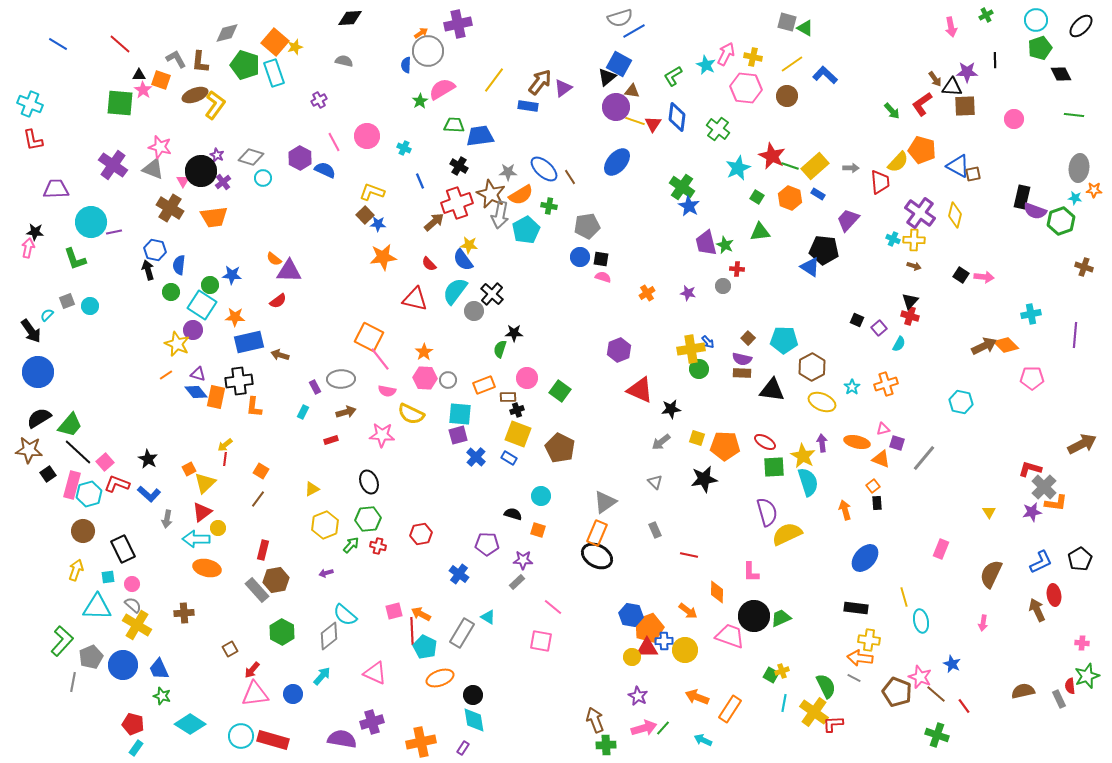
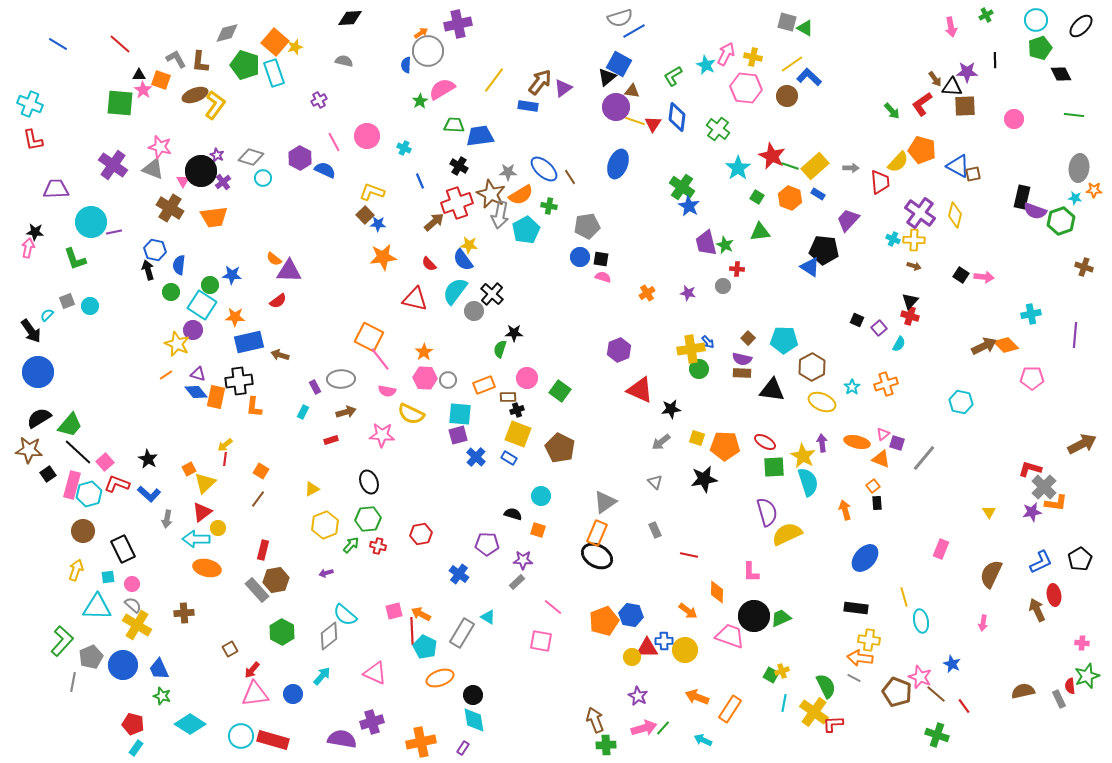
blue L-shape at (825, 75): moved 16 px left, 2 px down
blue ellipse at (617, 162): moved 1 px right, 2 px down; rotated 20 degrees counterclockwise
cyan star at (738, 168): rotated 10 degrees counterclockwise
pink triangle at (883, 429): moved 5 px down; rotated 24 degrees counterclockwise
orange pentagon at (649, 628): moved 45 px left, 7 px up
